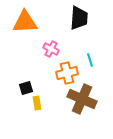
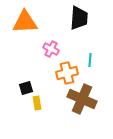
cyan line: rotated 24 degrees clockwise
